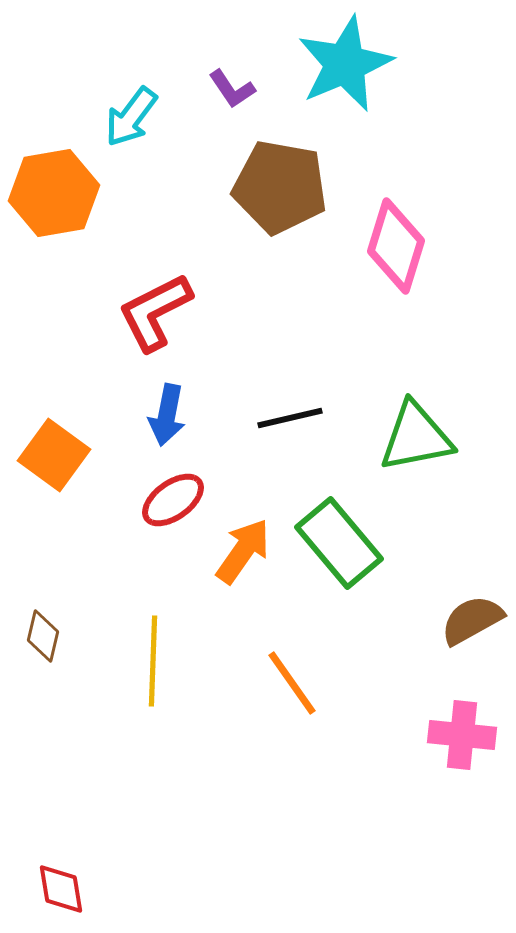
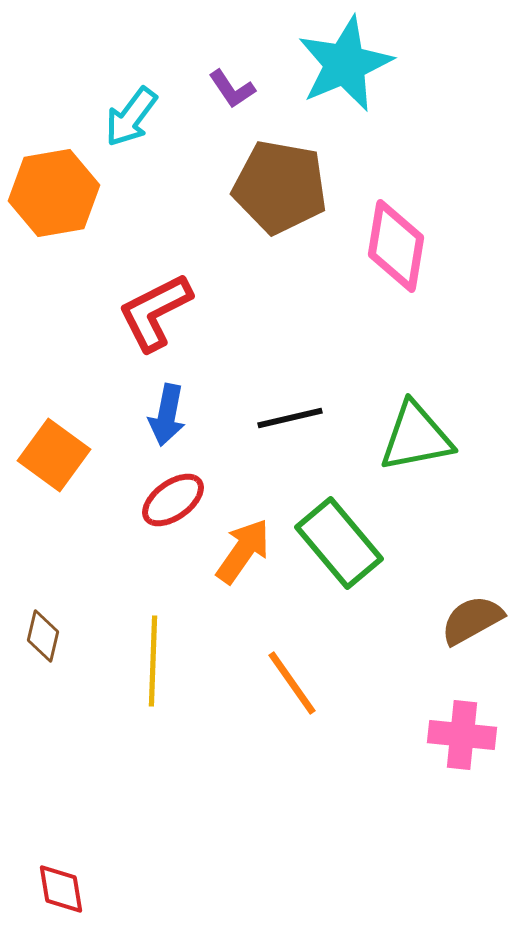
pink diamond: rotated 8 degrees counterclockwise
